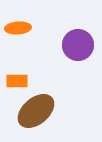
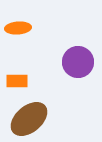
purple circle: moved 17 px down
brown ellipse: moved 7 px left, 8 px down
